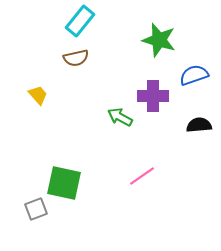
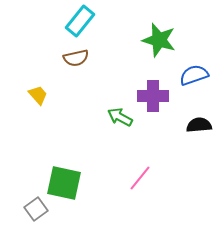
pink line: moved 2 px left, 2 px down; rotated 16 degrees counterclockwise
gray square: rotated 15 degrees counterclockwise
